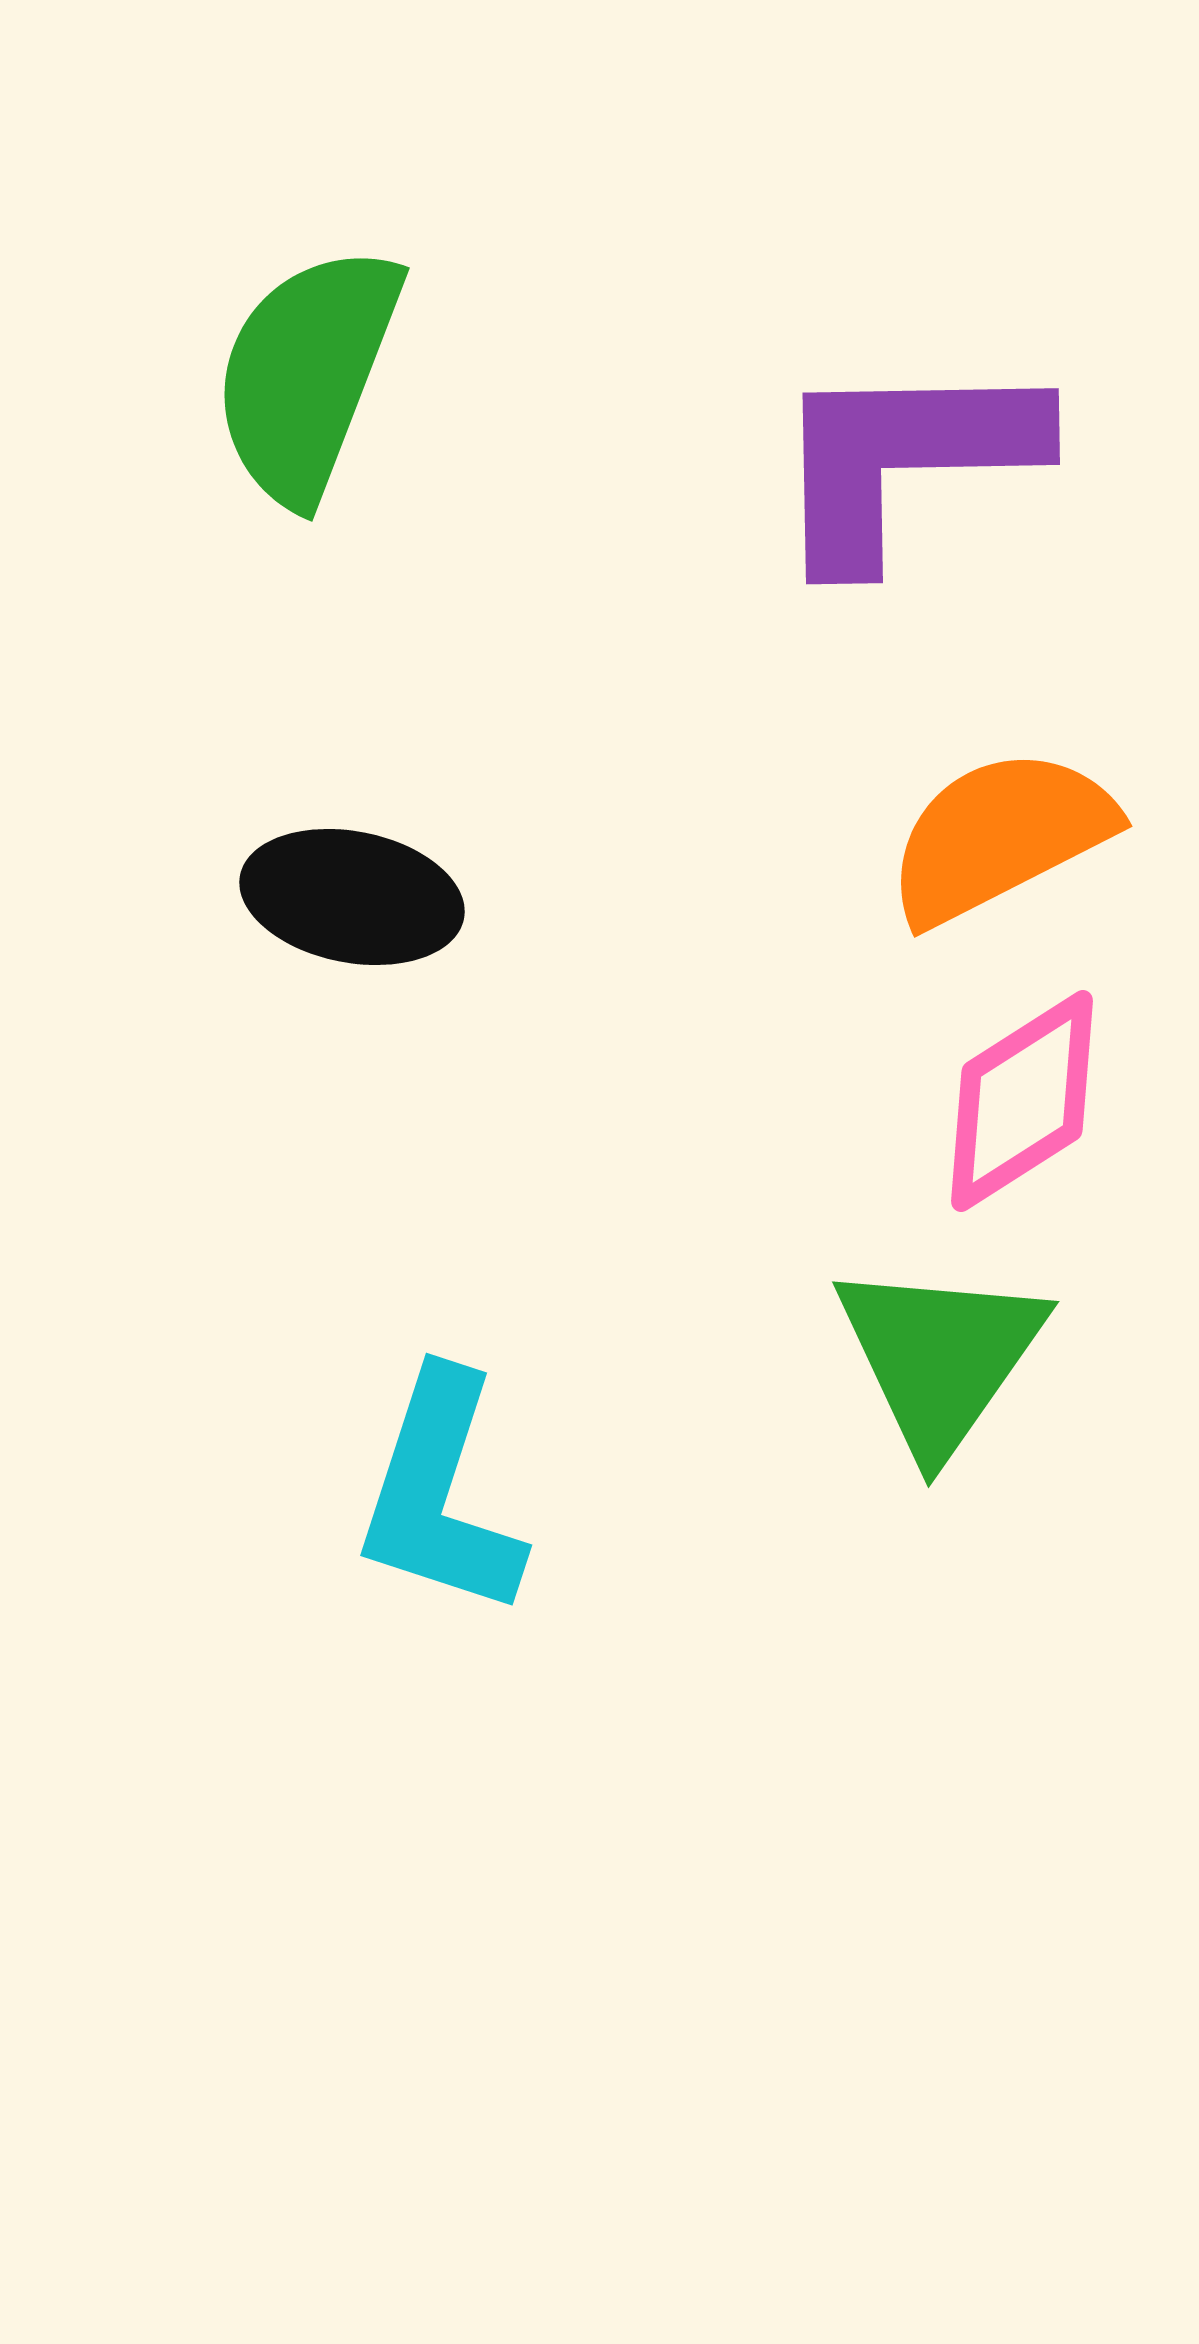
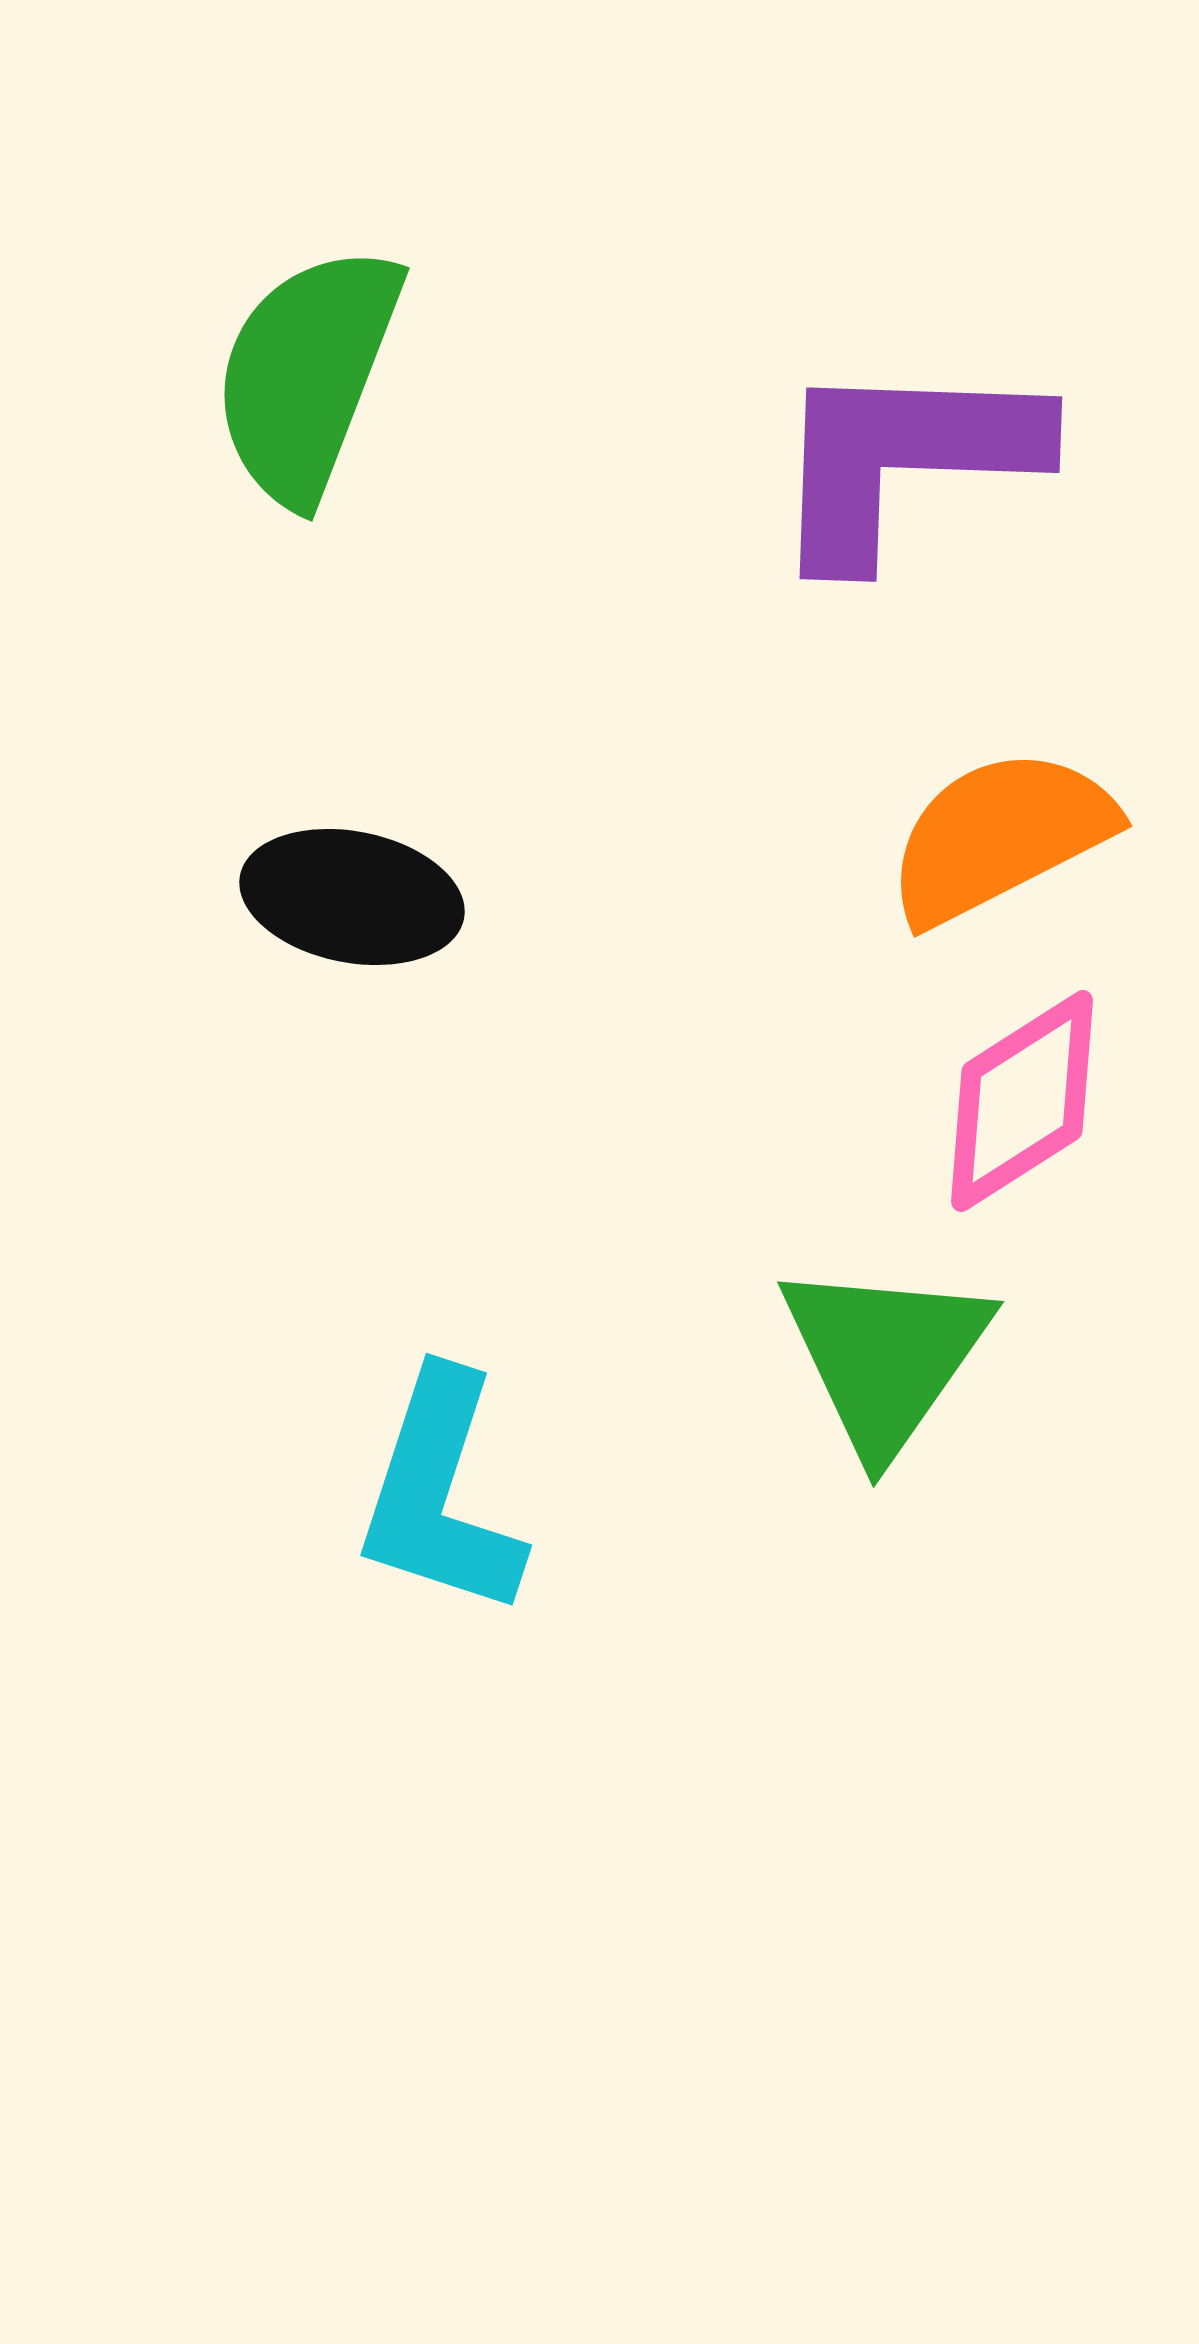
purple L-shape: rotated 3 degrees clockwise
green triangle: moved 55 px left
